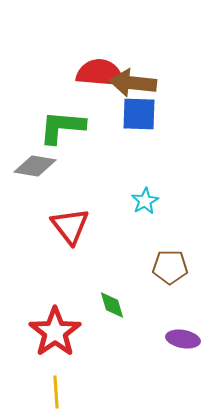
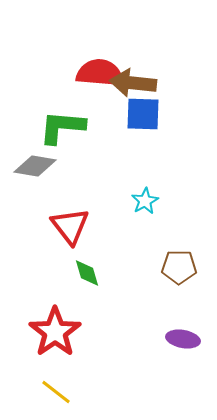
blue square: moved 4 px right
brown pentagon: moved 9 px right
green diamond: moved 25 px left, 32 px up
yellow line: rotated 48 degrees counterclockwise
